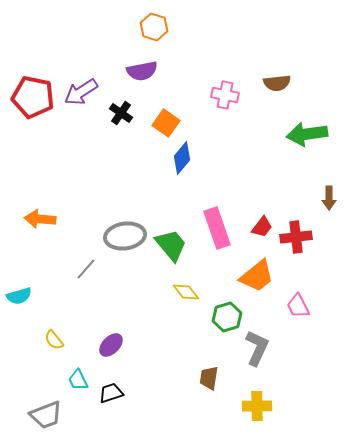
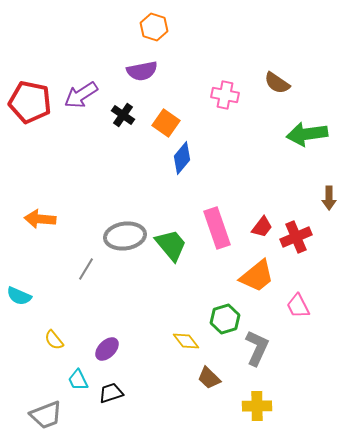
brown semicircle: rotated 40 degrees clockwise
purple arrow: moved 3 px down
red pentagon: moved 3 px left, 5 px down
black cross: moved 2 px right, 2 px down
red cross: rotated 16 degrees counterclockwise
gray line: rotated 10 degrees counterclockwise
yellow diamond: moved 49 px down
cyan semicircle: rotated 40 degrees clockwise
green hexagon: moved 2 px left, 2 px down
purple ellipse: moved 4 px left, 4 px down
brown trapezoid: rotated 55 degrees counterclockwise
